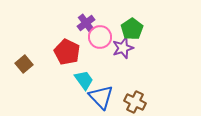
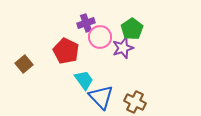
purple cross: rotated 18 degrees clockwise
red pentagon: moved 1 px left, 1 px up
